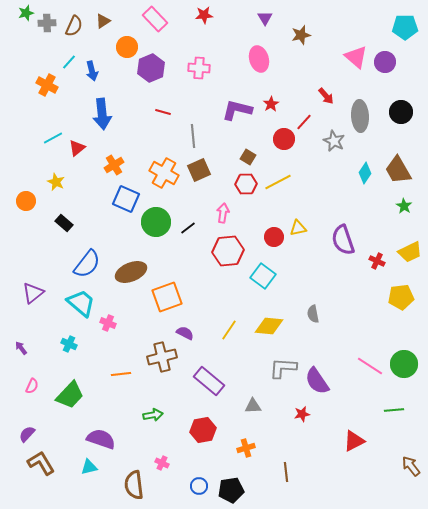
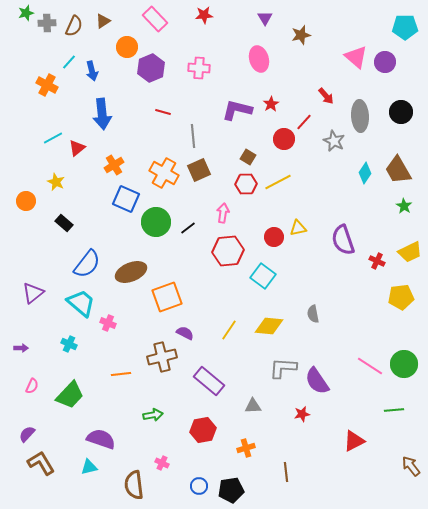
purple arrow at (21, 348): rotated 128 degrees clockwise
